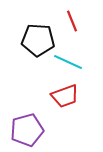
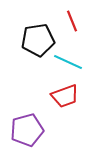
black pentagon: rotated 12 degrees counterclockwise
